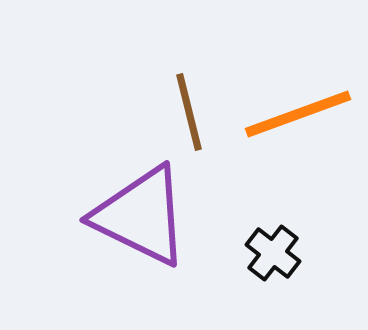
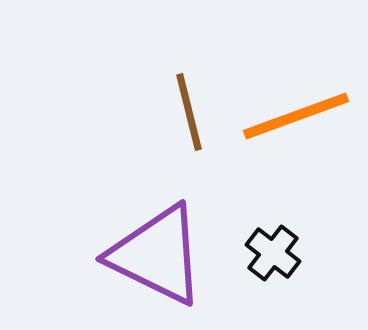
orange line: moved 2 px left, 2 px down
purple triangle: moved 16 px right, 39 px down
